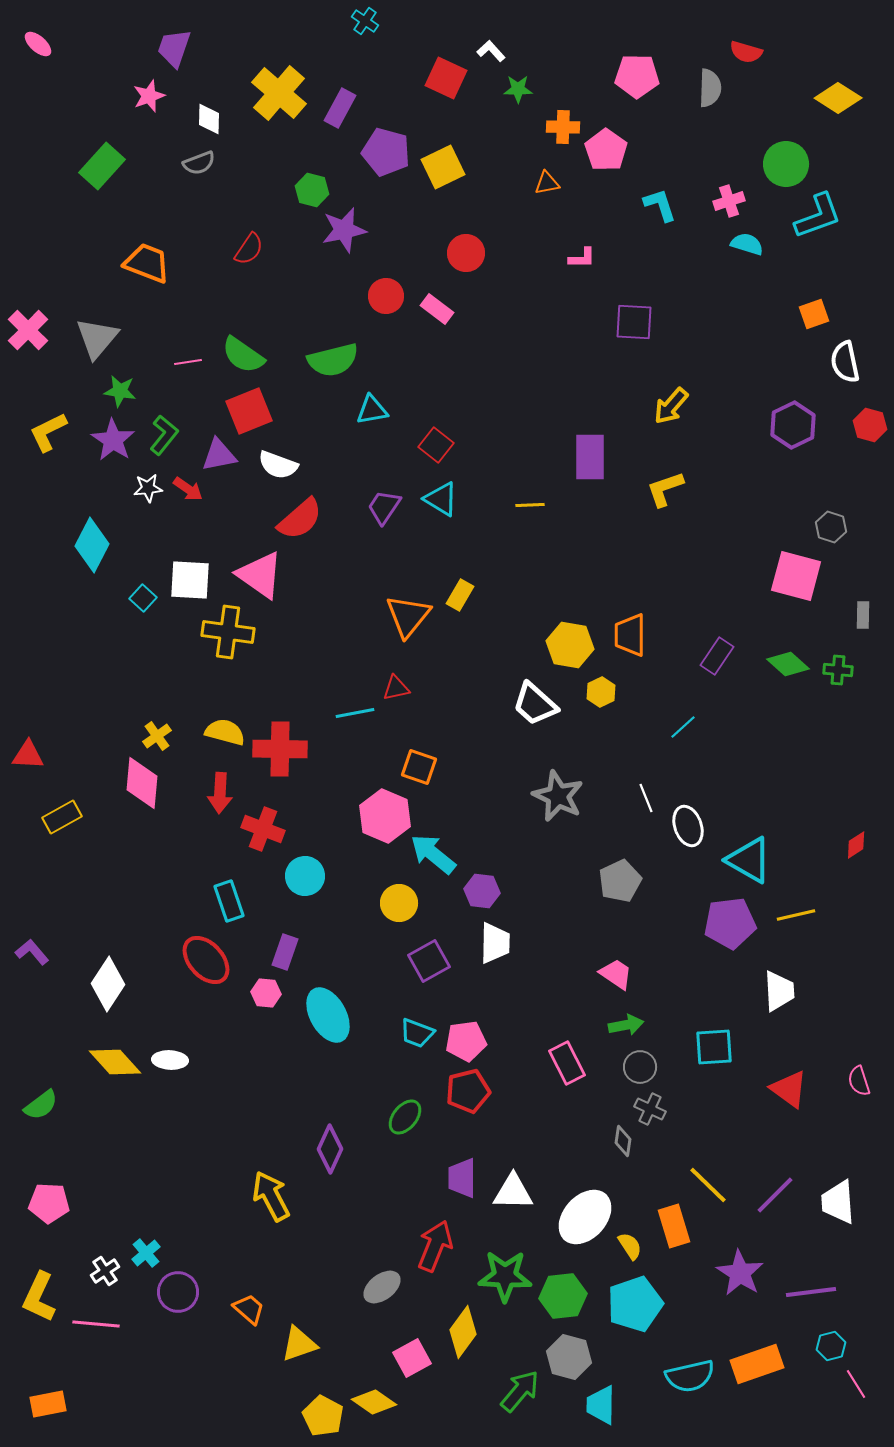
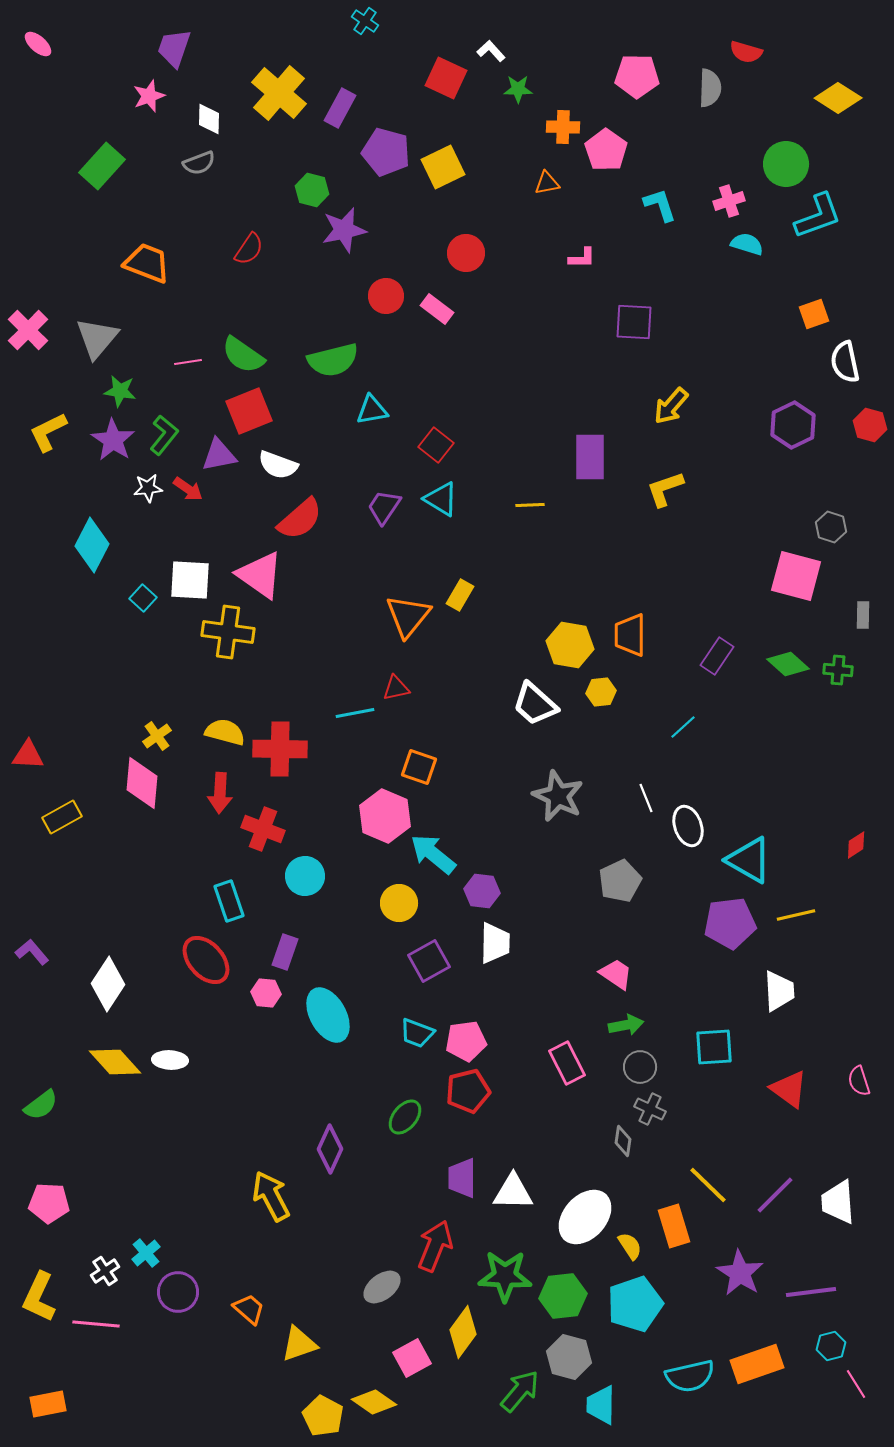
yellow hexagon at (601, 692): rotated 20 degrees clockwise
